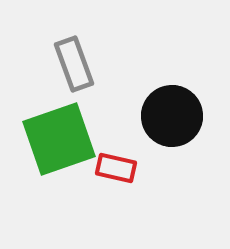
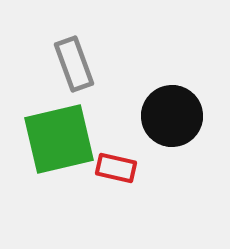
green square: rotated 6 degrees clockwise
